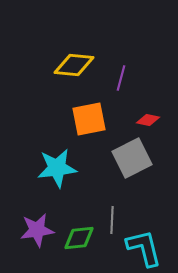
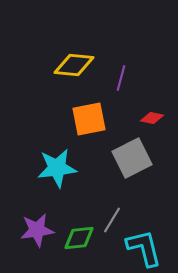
red diamond: moved 4 px right, 2 px up
gray line: rotated 28 degrees clockwise
